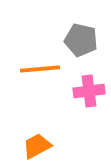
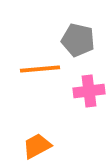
gray pentagon: moved 3 px left
